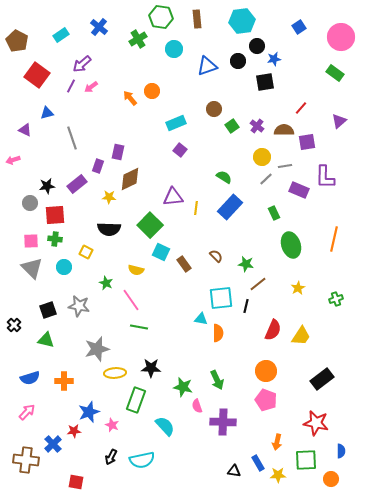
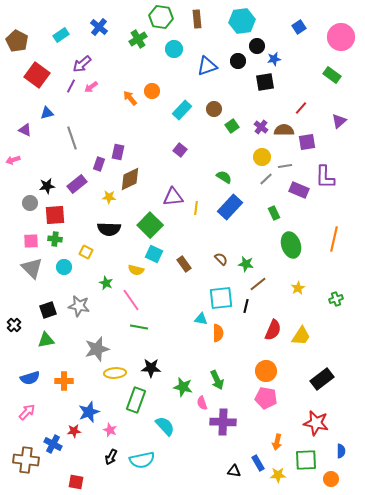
green rectangle at (335, 73): moved 3 px left, 2 px down
cyan rectangle at (176, 123): moved 6 px right, 13 px up; rotated 24 degrees counterclockwise
purple cross at (257, 126): moved 4 px right, 1 px down
purple rectangle at (98, 166): moved 1 px right, 2 px up
cyan square at (161, 252): moved 7 px left, 2 px down
brown semicircle at (216, 256): moved 5 px right, 3 px down
green triangle at (46, 340): rotated 24 degrees counterclockwise
pink pentagon at (266, 400): moved 2 px up; rotated 10 degrees counterclockwise
pink semicircle at (197, 406): moved 5 px right, 3 px up
pink star at (112, 425): moved 2 px left, 5 px down
blue cross at (53, 444): rotated 18 degrees counterclockwise
